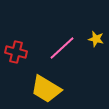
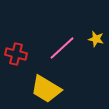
red cross: moved 2 px down
